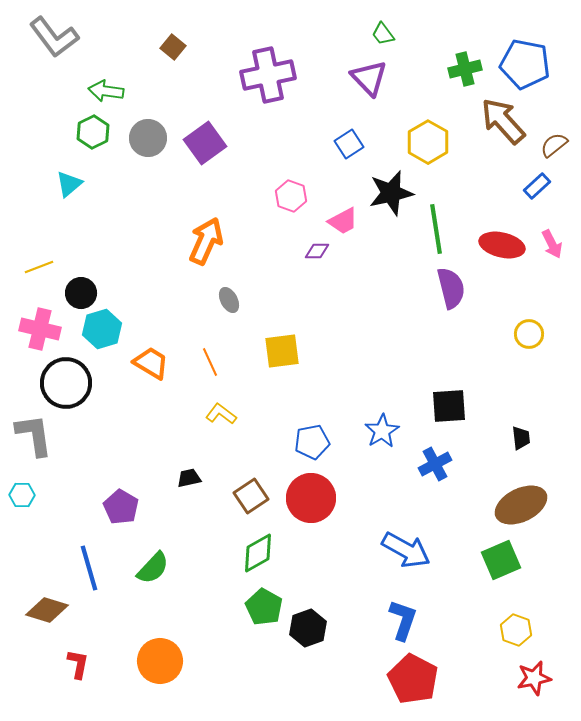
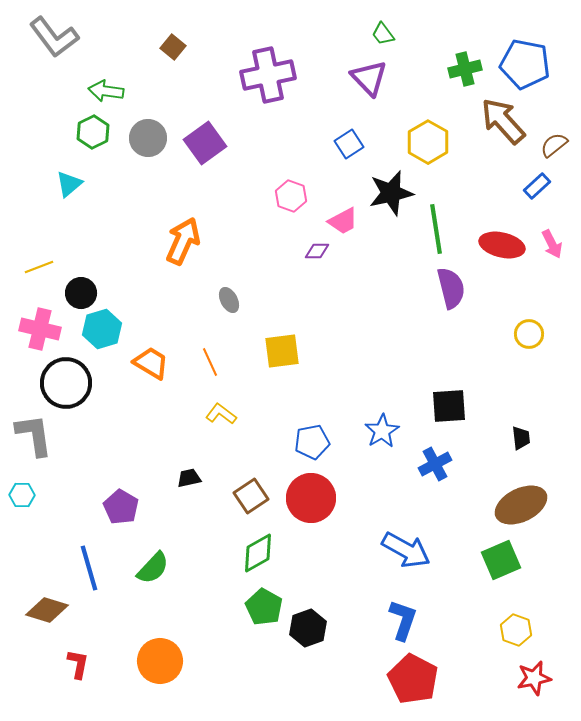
orange arrow at (206, 241): moved 23 px left
